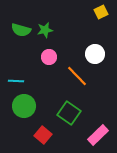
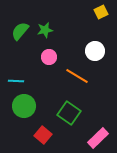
green semicircle: moved 1 px left, 1 px down; rotated 114 degrees clockwise
white circle: moved 3 px up
orange line: rotated 15 degrees counterclockwise
pink rectangle: moved 3 px down
